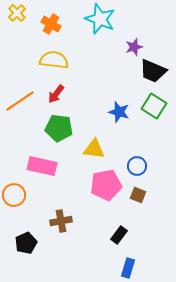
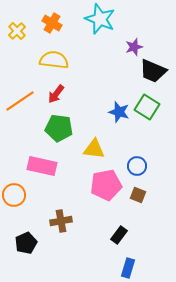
yellow cross: moved 18 px down
orange cross: moved 1 px right, 1 px up
green square: moved 7 px left, 1 px down
